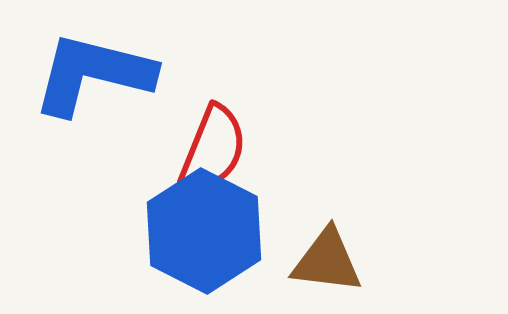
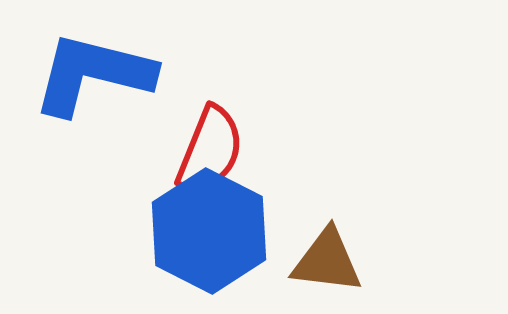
red semicircle: moved 3 px left, 1 px down
blue hexagon: moved 5 px right
